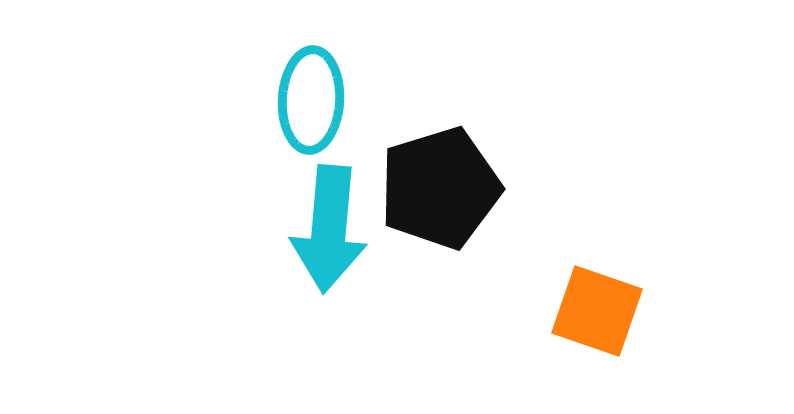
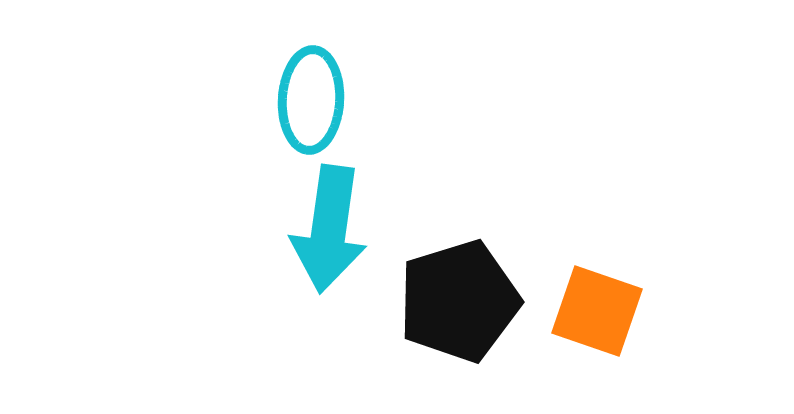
black pentagon: moved 19 px right, 113 px down
cyan arrow: rotated 3 degrees clockwise
